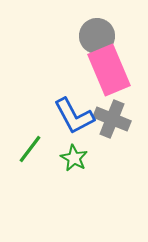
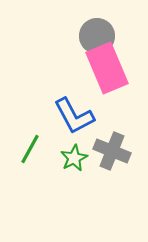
pink rectangle: moved 2 px left, 2 px up
gray cross: moved 32 px down
green line: rotated 8 degrees counterclockwise
green star: rotated 16 degrees clockwise
